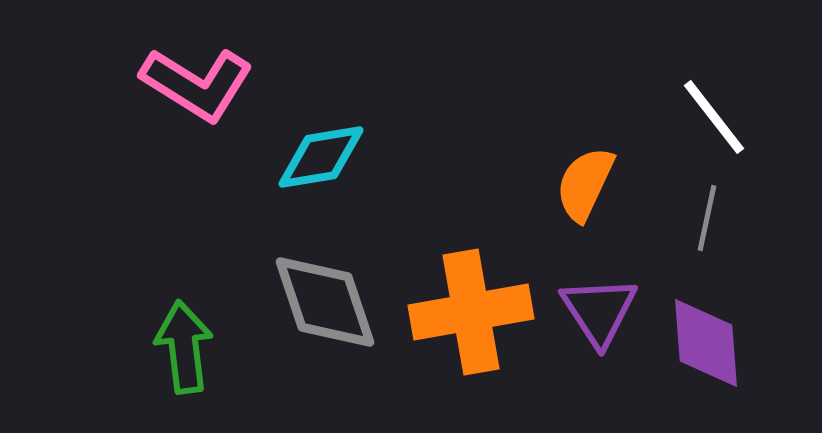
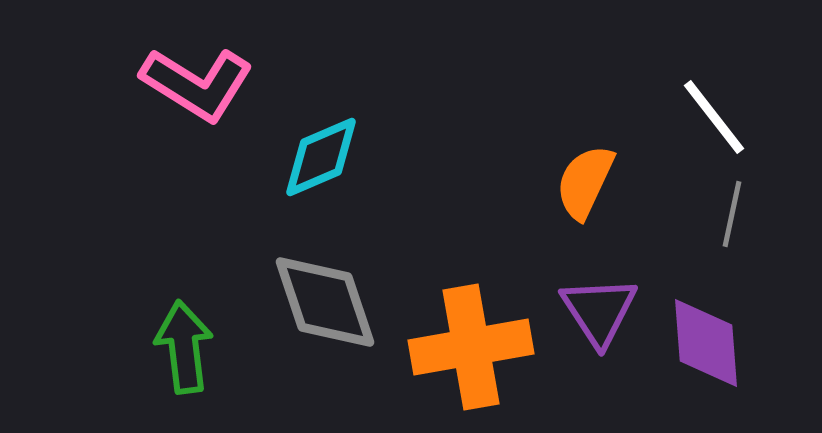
cyan diamond: rotated 14 degrees counterclockwise
orange semicircle: moved 2 px up
gray line: moved 25 px right, 4 px up
orange cross: moved 35 px down
